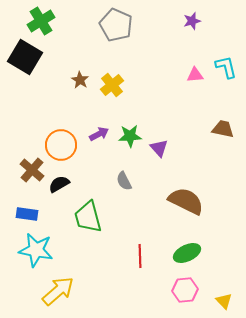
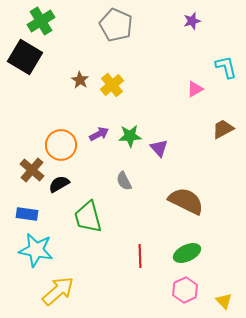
pink triangle: moved 14 px down; rotated 24 degrees counterclockwise
brown trapezoid: rotated 40 degrees counterclockwise
pink hexagon: rotated 20 degrees counterclockwise
